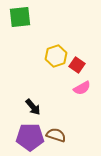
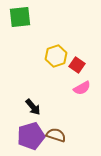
purple pentagon: moved 1 px right, 1 px up; rotated 16 degrees counterclockwise
